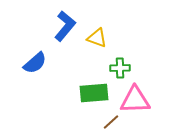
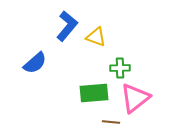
blue L-shape: moved 2 px right
yellow triangle: moved 1 px left, 1 px up
pink triangle: moved 2 px up; rotated 36 degrees counterclockwise
brown line: rotated 48 degrees clockwise
